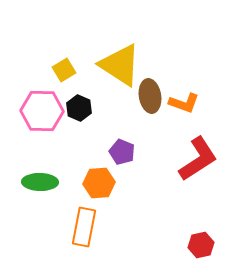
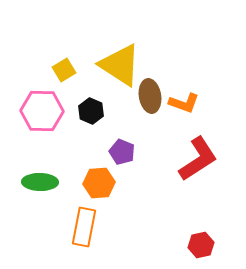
black hexagon: moved 12 px right, 3 px down
